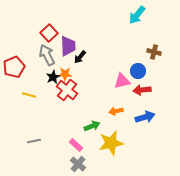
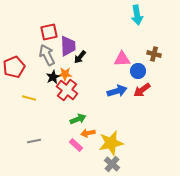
cyan arrow: rotated 48 degrees counterclockwise
red square: moved 1 px up; rotated 30 degrees clockwise
brown cross: moved 2 px down
pink triangle: moved 22 px up; rotated 12 degrees clockwise
red arrow: rotated 30 degrees counterclockwise
yellow line: moved 3 px down
orange arrow: moved 28 px left, 22 px down
blue arrow: moved 28 px left, 26 px up
green arrow: moved 14 px left, 7 px up
gray cross: moved 34 px right
